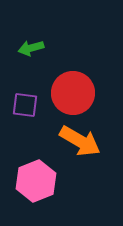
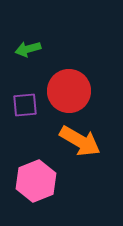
green arrow: moved 3 px left, 1 px down
red circle: moved 4 px left, 2 px up
purple square: rotated 12 degrees counterclockwise
